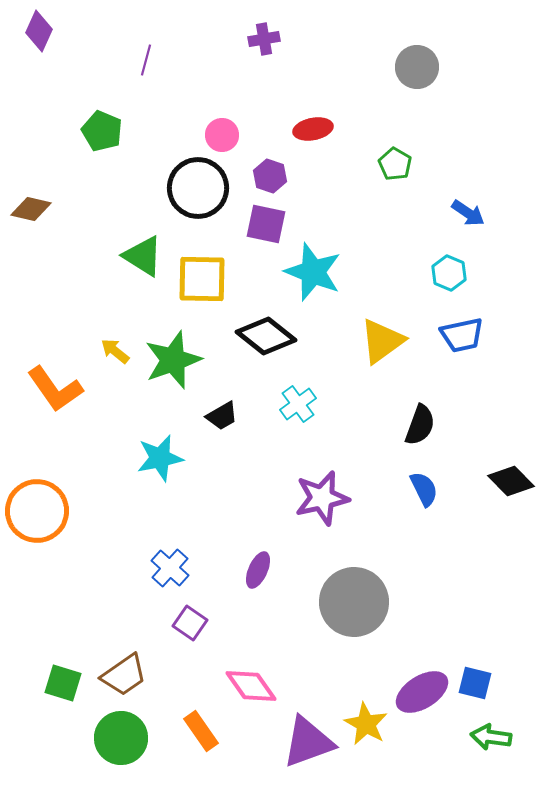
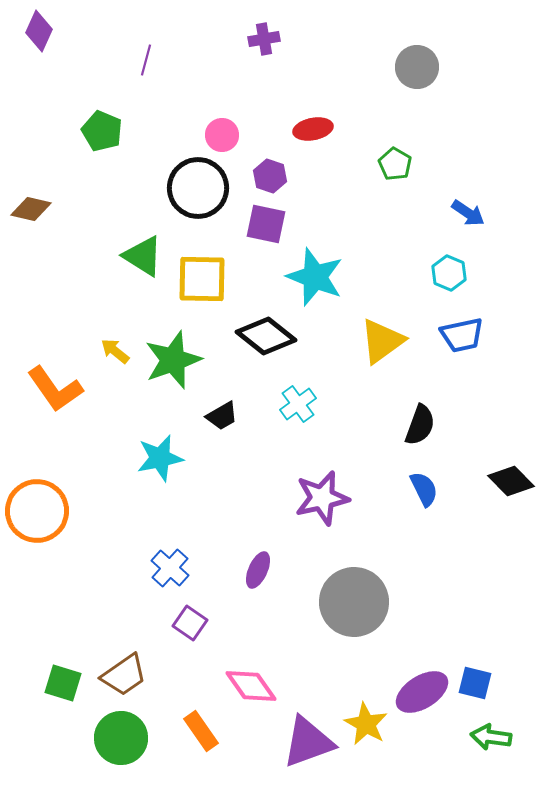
cyan star at (313, 272): moved 2 px right, 5 px down
